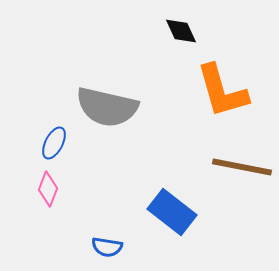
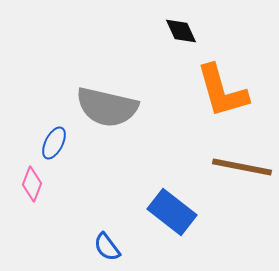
pink diamond: moved 16 px left, 5 px up
blue semicircle: rotated 44 degrees clockwise
